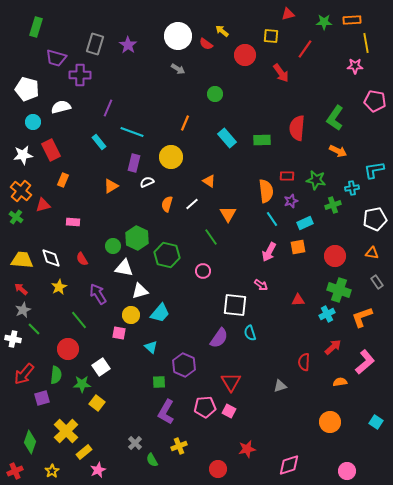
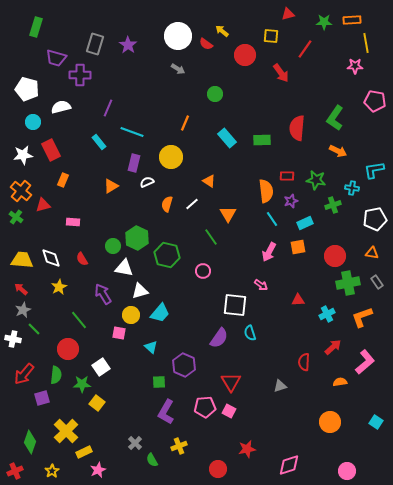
cyan cross at (352, 188): rotated 16 degrees clockwise
green cross at (339, 290): moved 9 px right, 7 px up; rotated 30 degrees counterclockwise
purple arrow at (98, 294): moved 5 px right
yellow rectangle at (84, 452): rotated 14 degrees clockwise
